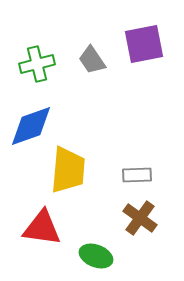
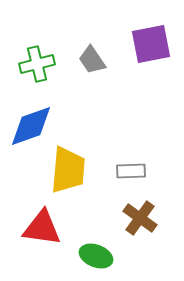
purple square: moved 7 px right
gray rectangle: moved 6 px left, 4 px up
